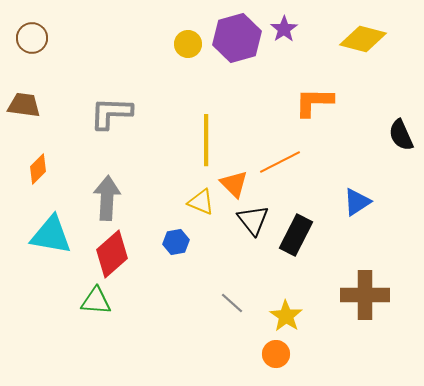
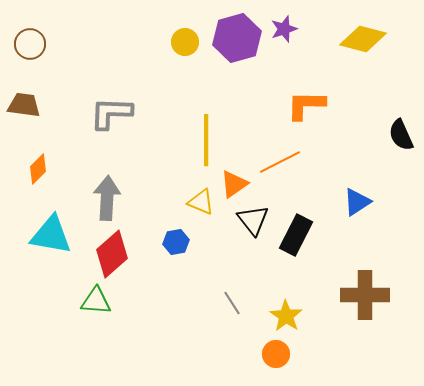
purple star: rotated 16 degrees clockwise
brown circle: moved 2 px left, 6 px down
yellow circle: moved 3 px left, 2 px up
orange L-shape: moved 8 px left, 3 px down
orange triangle: rotated 40 degrees clockwise
gray line: rotated 15 degrees clockwise
